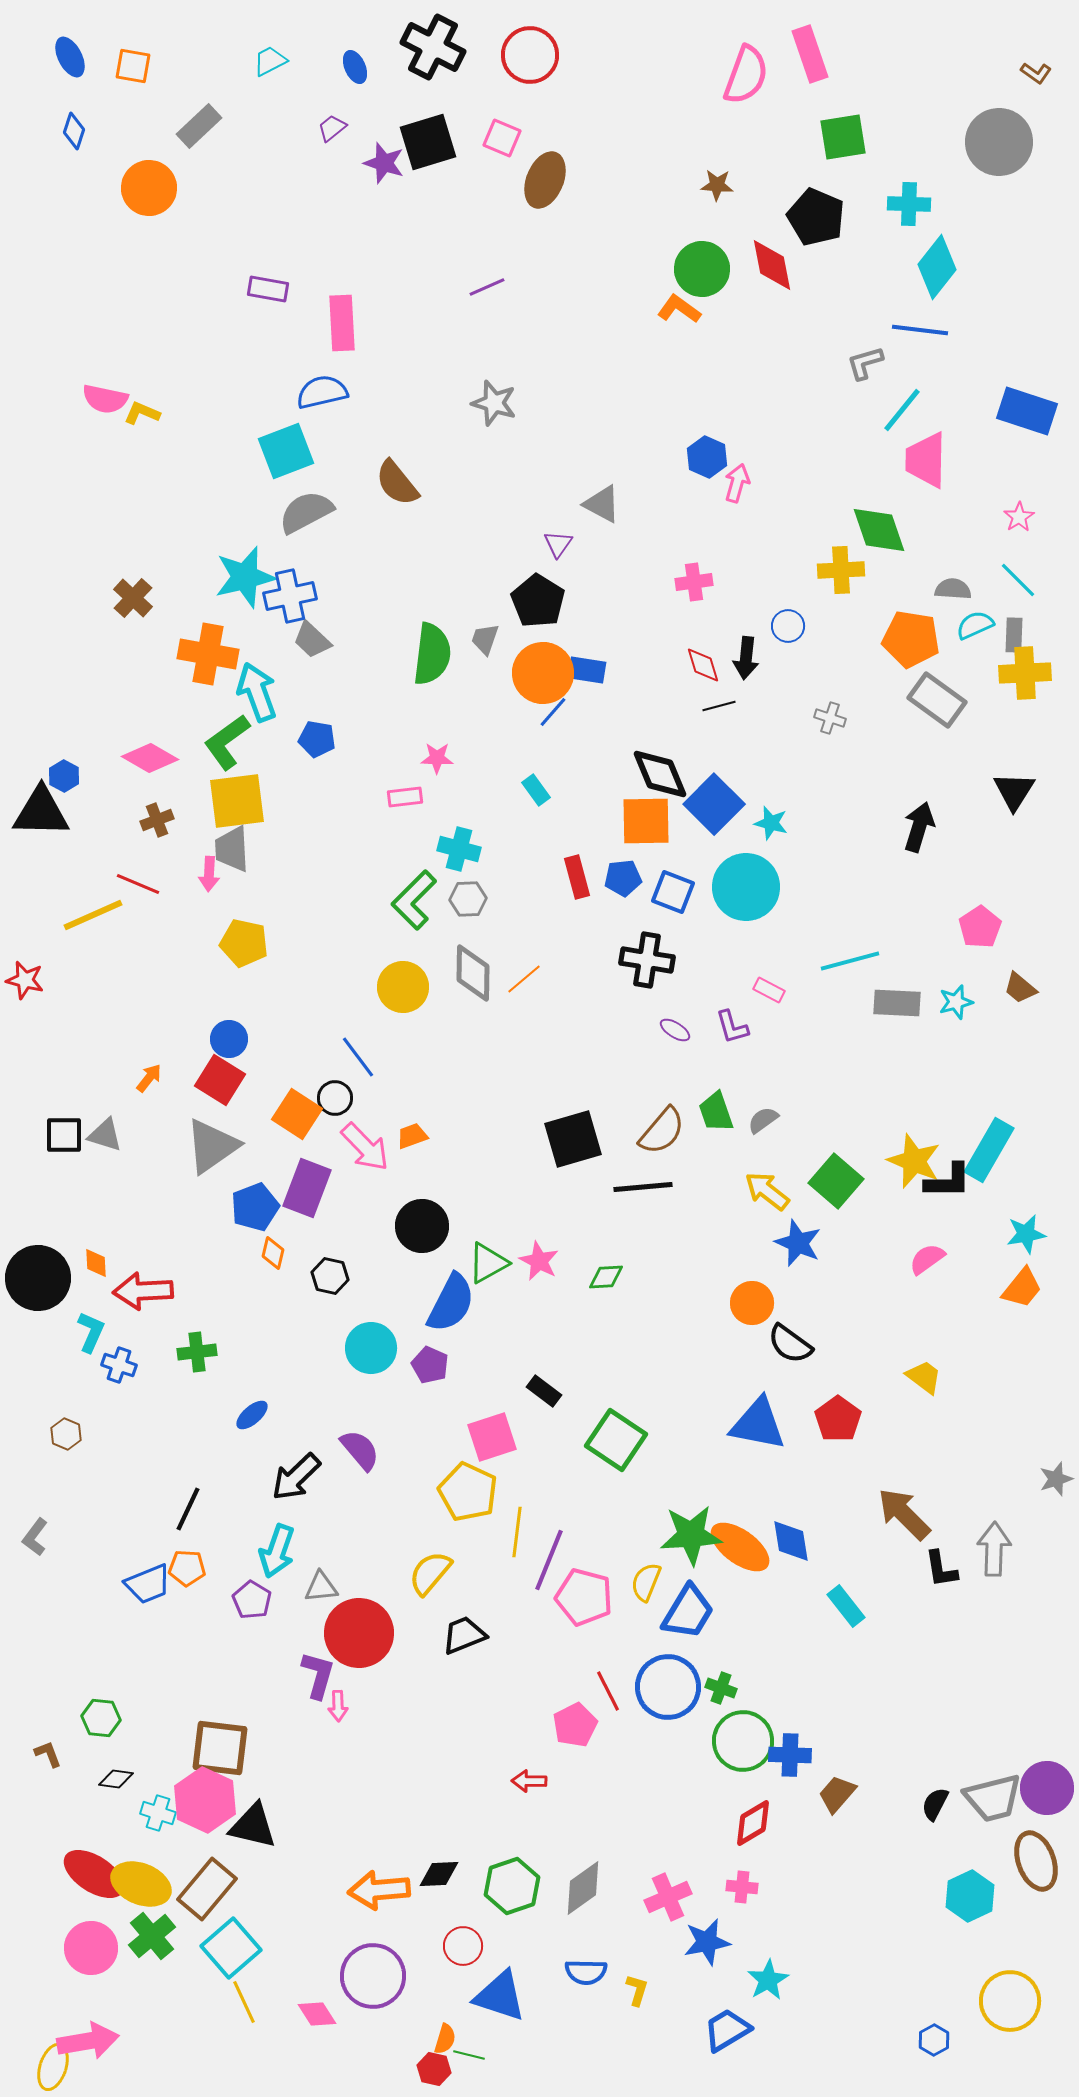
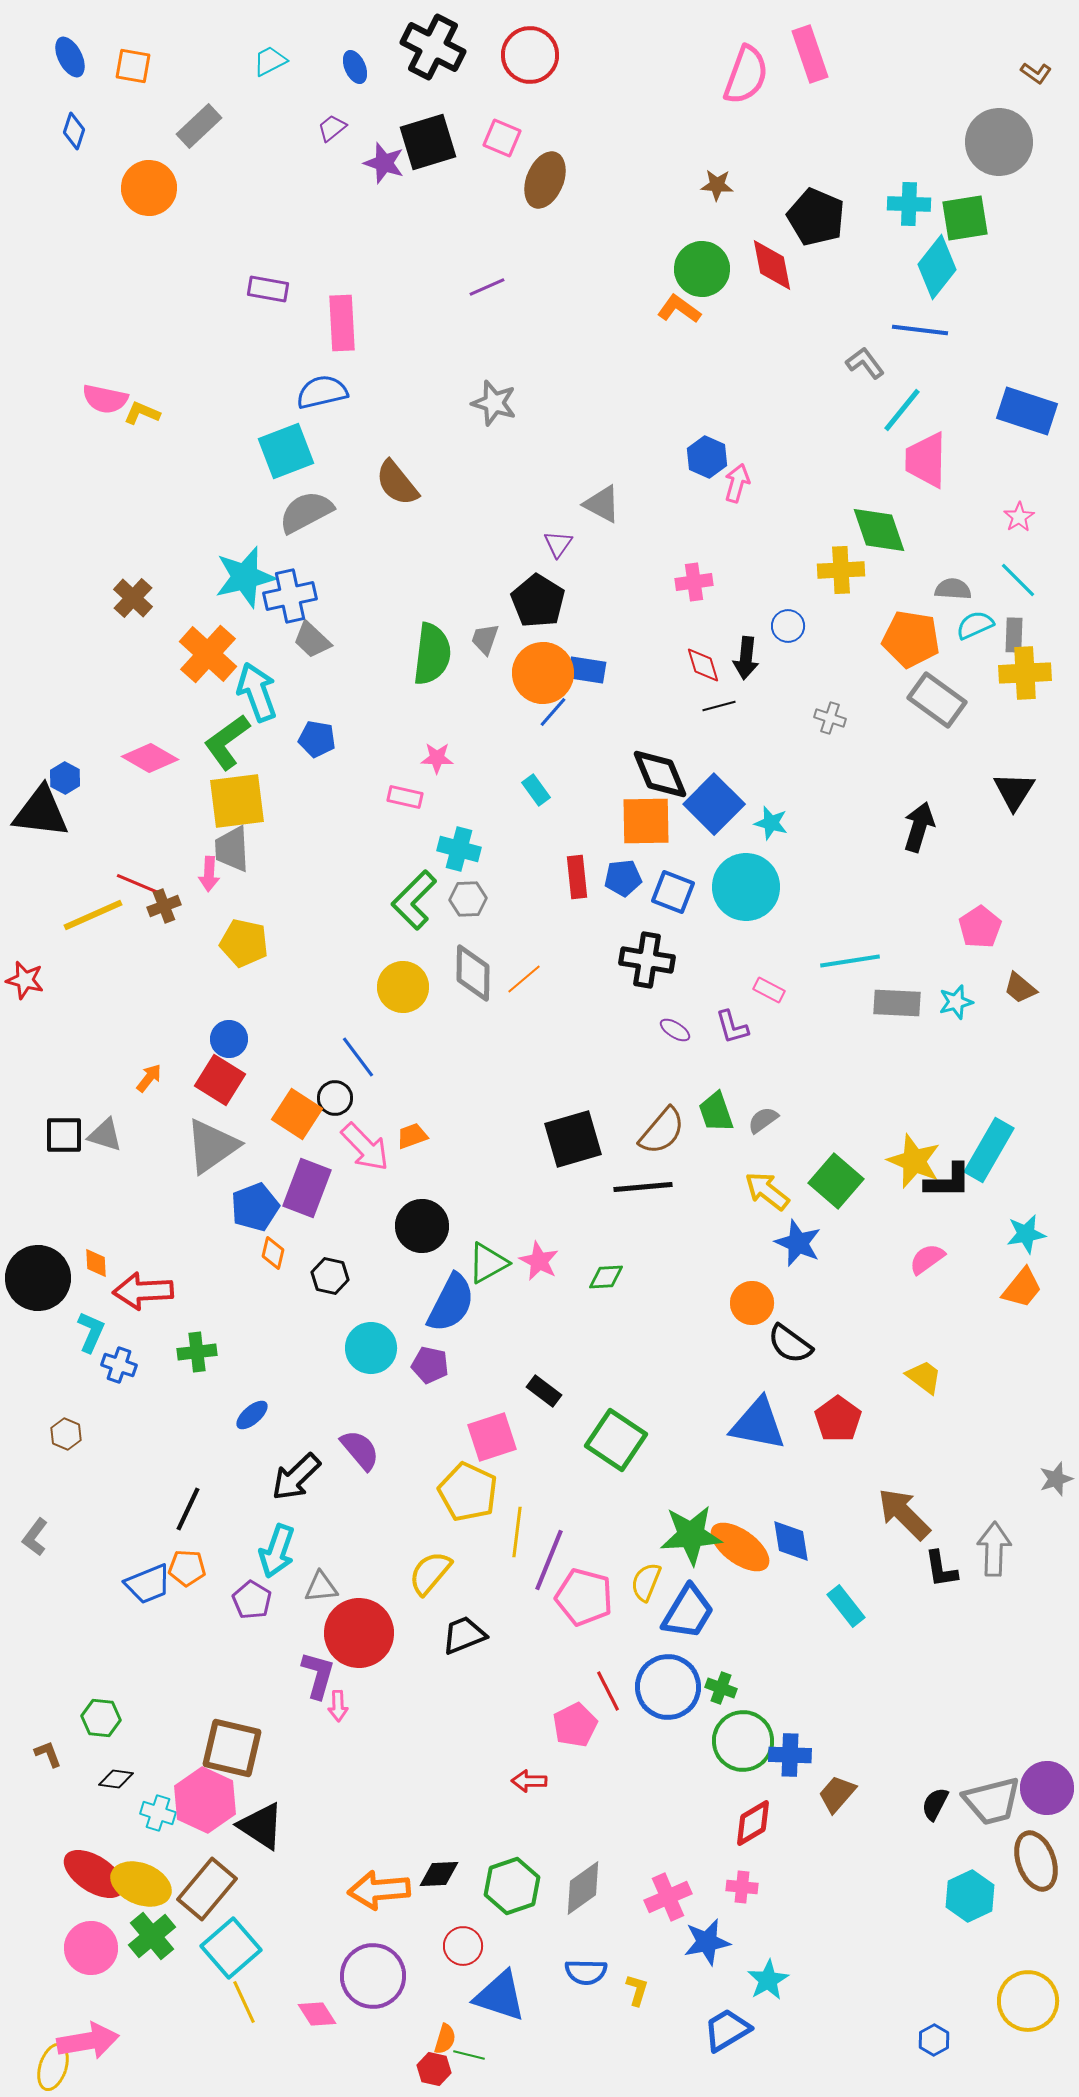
green square at (843, 137): moved 122 px right, 81 px down
gray L-shape at (865, 363): rotated 69 degrees clockwise
orange cross at (208, 654): rotated 32 degrees clockwise
blue hexagon at (64, 776): moved 1 px right, 2 px down
pink rectangle at (405, 797): rotated 20 degrees clockwise
black triangle at (41, 812): rotated 6 degrees clockwise
brown cross at (157, 820): moved 7 px right, 86 px down
red rectangle at (577, 877): rotated 9 degrees clockwise
cyan line at (850, 961): rotated 6 degrees clockwise
purple pentagon at (430, 1365): rotated 12 degrees counterclockwise
brown square at (220, 1748): moved 12 px right; rotated 6 degrees clockwise
gray trapezoid at (993, 1798): moved 1 px left, 3 px down
black triangle at (253, 1826): moved 8 px right; rotated 20 degrees clockwise
yellow circle at (1010, 2001): moved 18 px right
